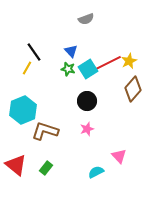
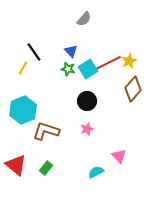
gray semicircle: moved 2 px left; rotated 28 degrees counterclockwise
yellow line: moved 4 px left
brown L-shape: moved 1 px right
